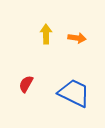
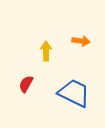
yellow arrow: moved 17 px down
orange arrow: moved 4 px right, 3 px down
